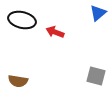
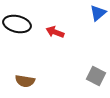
black ellipse: moved 5 px left, 4 px down
gray square: rotated 12 degrees clockwise
brown semicircle: moved 7 px right
